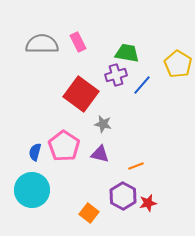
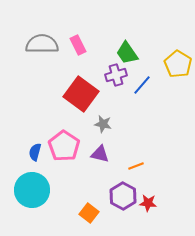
pink rectangle: moved 3 px down
green trapezoid: rotated 135 degrees counterclockwise
red star: rotated 18 degrees clockwise
